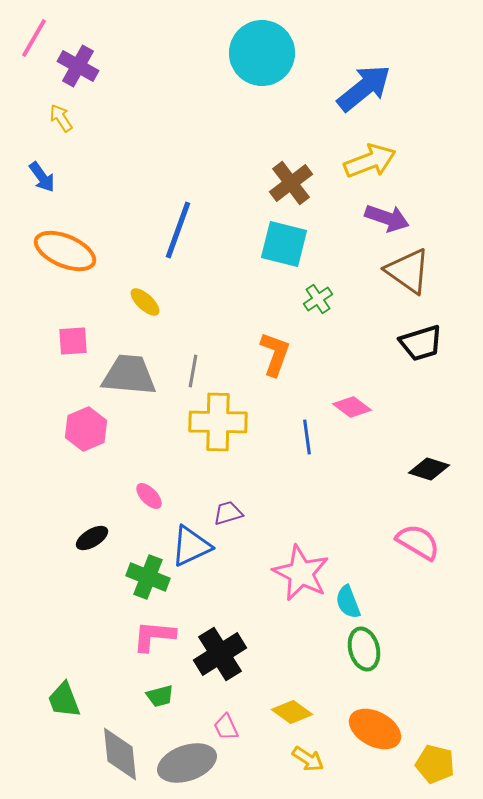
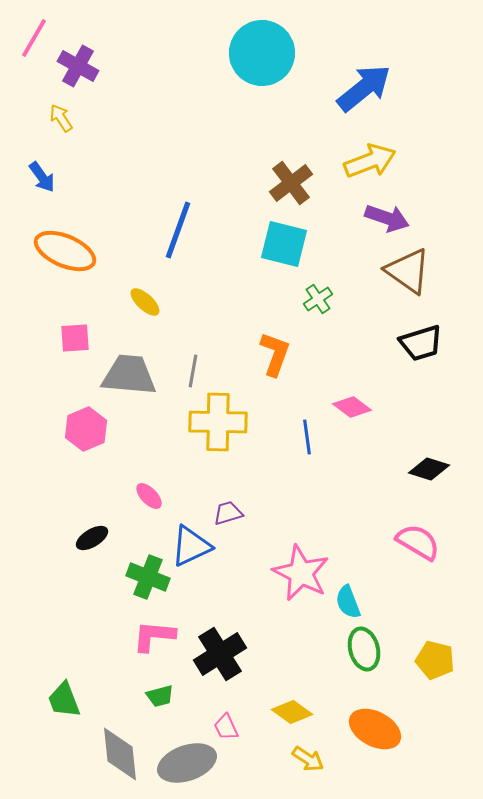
pink square at (73, 341): moved 2 px right, 3 px up
yellow pentagon at (435, 764): moved 104 px up
